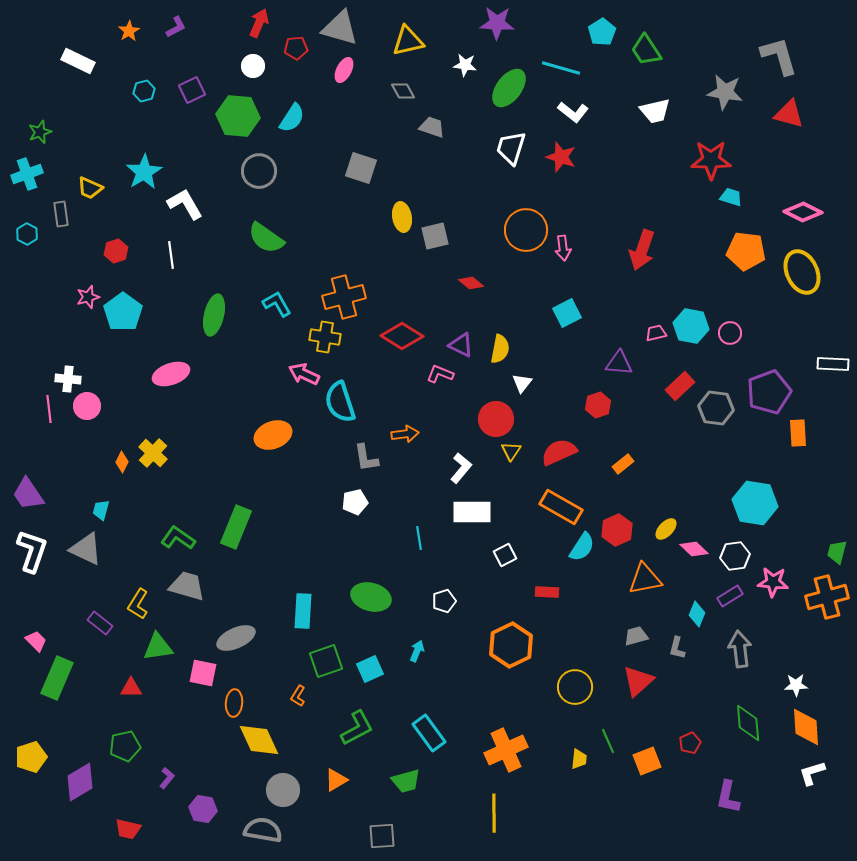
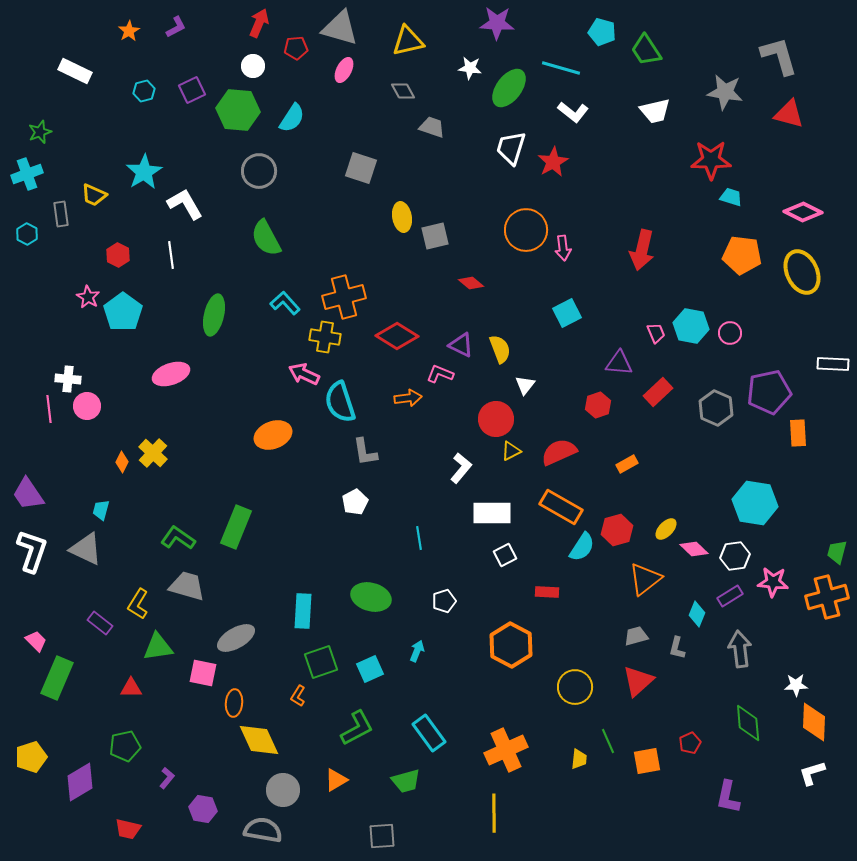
cyan pentagon at (602, 32): rotated 24 degrees counterclockwise
white rectangle at (78, 61): moved 3 px left, 10 px down
white star at (465, 65): moved 5 px right, 3 px down
green hexagon at (238, 116): moved 6 px up
red star at (561, 157): moved 8 px left, 5 px down; rotated 24 degrees clockwise
yellow trapezoid at (90, 188): moved 4 px right, 7 px down
green semicircle at (266, 238): rotated 27 degrees clockwise
red arrow at (642, 250): rotated 6 degrees counterclockwise
red hexagon at (116, 251): moved 2 px right, 4 px down; rotated 15 degrees counterclockwise
orange pentagon at (746, 251): moved 4 px left, 4 px down
pink star at (88, 297): rotated 25 degrees counterclockwise
cyan L-shape at (277, 304): moved 8 px right, 1 px up; rotated 12 degrees counterclockwise
pink trapezoid at (656, 333): rotated 80 degrees clockwise
red diamond at (402, 336): moved 5 px left
yellow semicircle at (500, 349): rotated 32 degrees counterclockwise
white triangle at (522, 383): moved 3 px right, 2 px down
red rectangle at (680, 386): moved 22 px left, 6 px down
purple pentagon at (769, 392): rotated 9 degrees clockwise
gray hexagon at (716, 408): rotated 16 degrees clockwise
orange arrow at (405, 434): moved 3 px right, 36 px up
yellow triangle at (511, 451): rotated 30 degrees clockwise
gray L-shape at (366, 458): moved 1 px left, 6 px up
orange rectangle at (623, 464): moved 4 px right; rotated 10 degrees clockwise
white pentagon at (355, 502): rotated 15 degrees counterclockwise
white rectangle at (472, 512): moved 20 px right, 1 px down
red hexagon at (617, 530): rotated 8 degrees clockwise
orange triangle at (645, 579): rotated 27 degrees counterclockwise
gray ellipse at (236, 638): rotated 6 degrees counterclockwise
orange hexagon at (511, 645): rotated 6 degrees counterclockwise
green square at (326, 661): moved 5 px left, 1 px down
orange diamond at (806, 727): moved 8 px right, 5 px up; rotated 6 degrees clockwise
orange square at (647, 761): rotated 12 degrees clockwise
